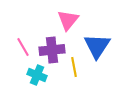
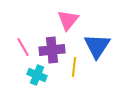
yellow line: rotated 18 degrees clockwise
